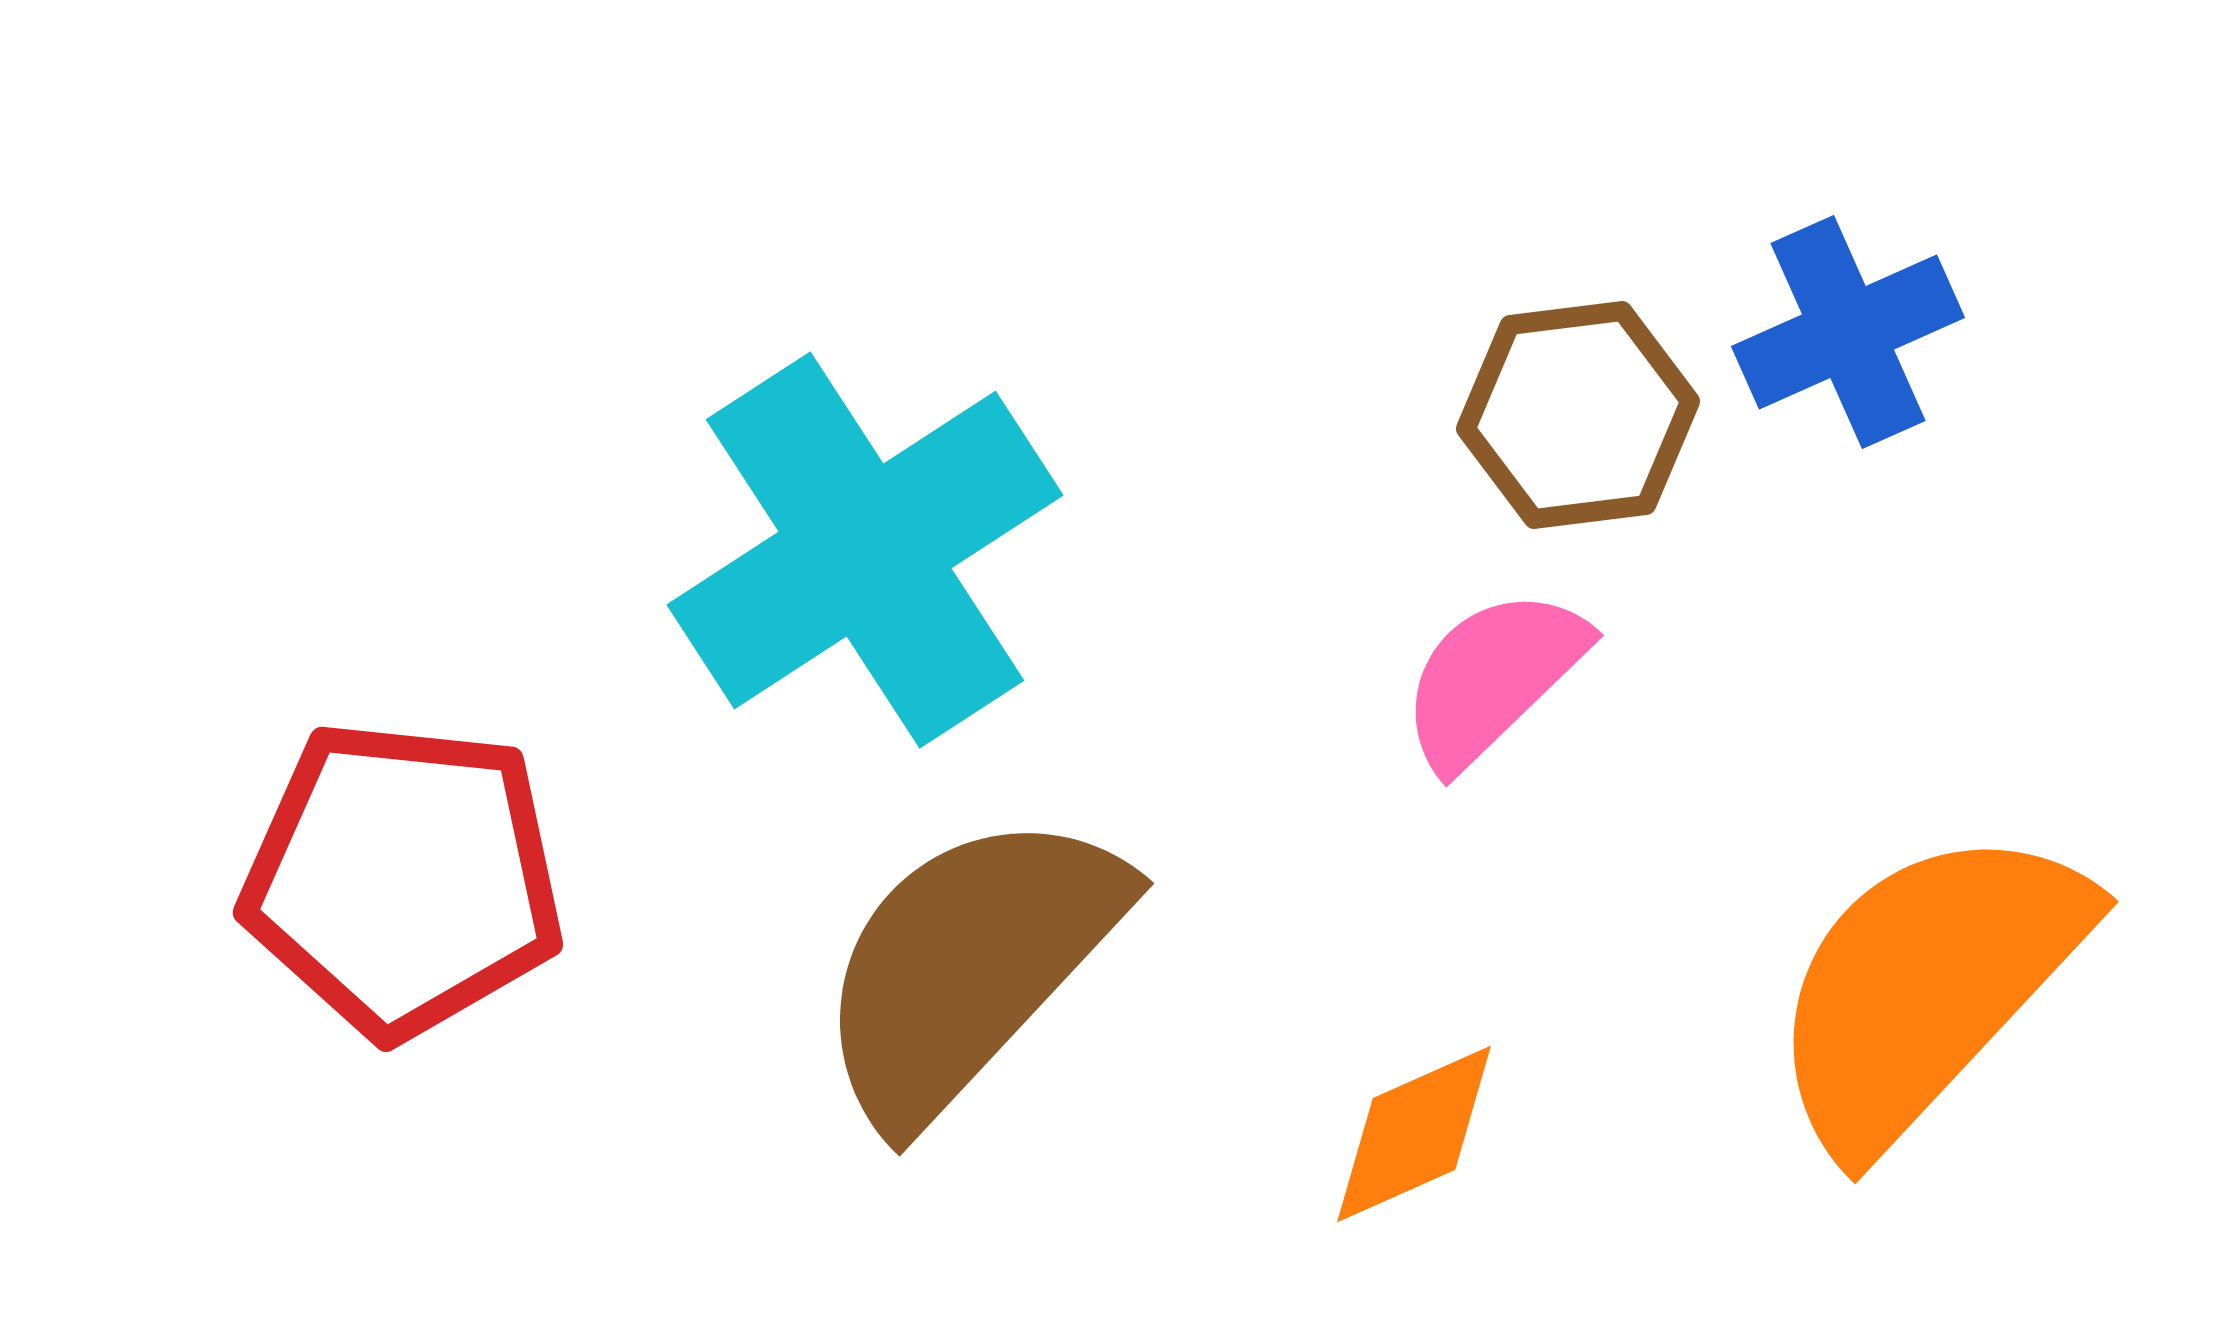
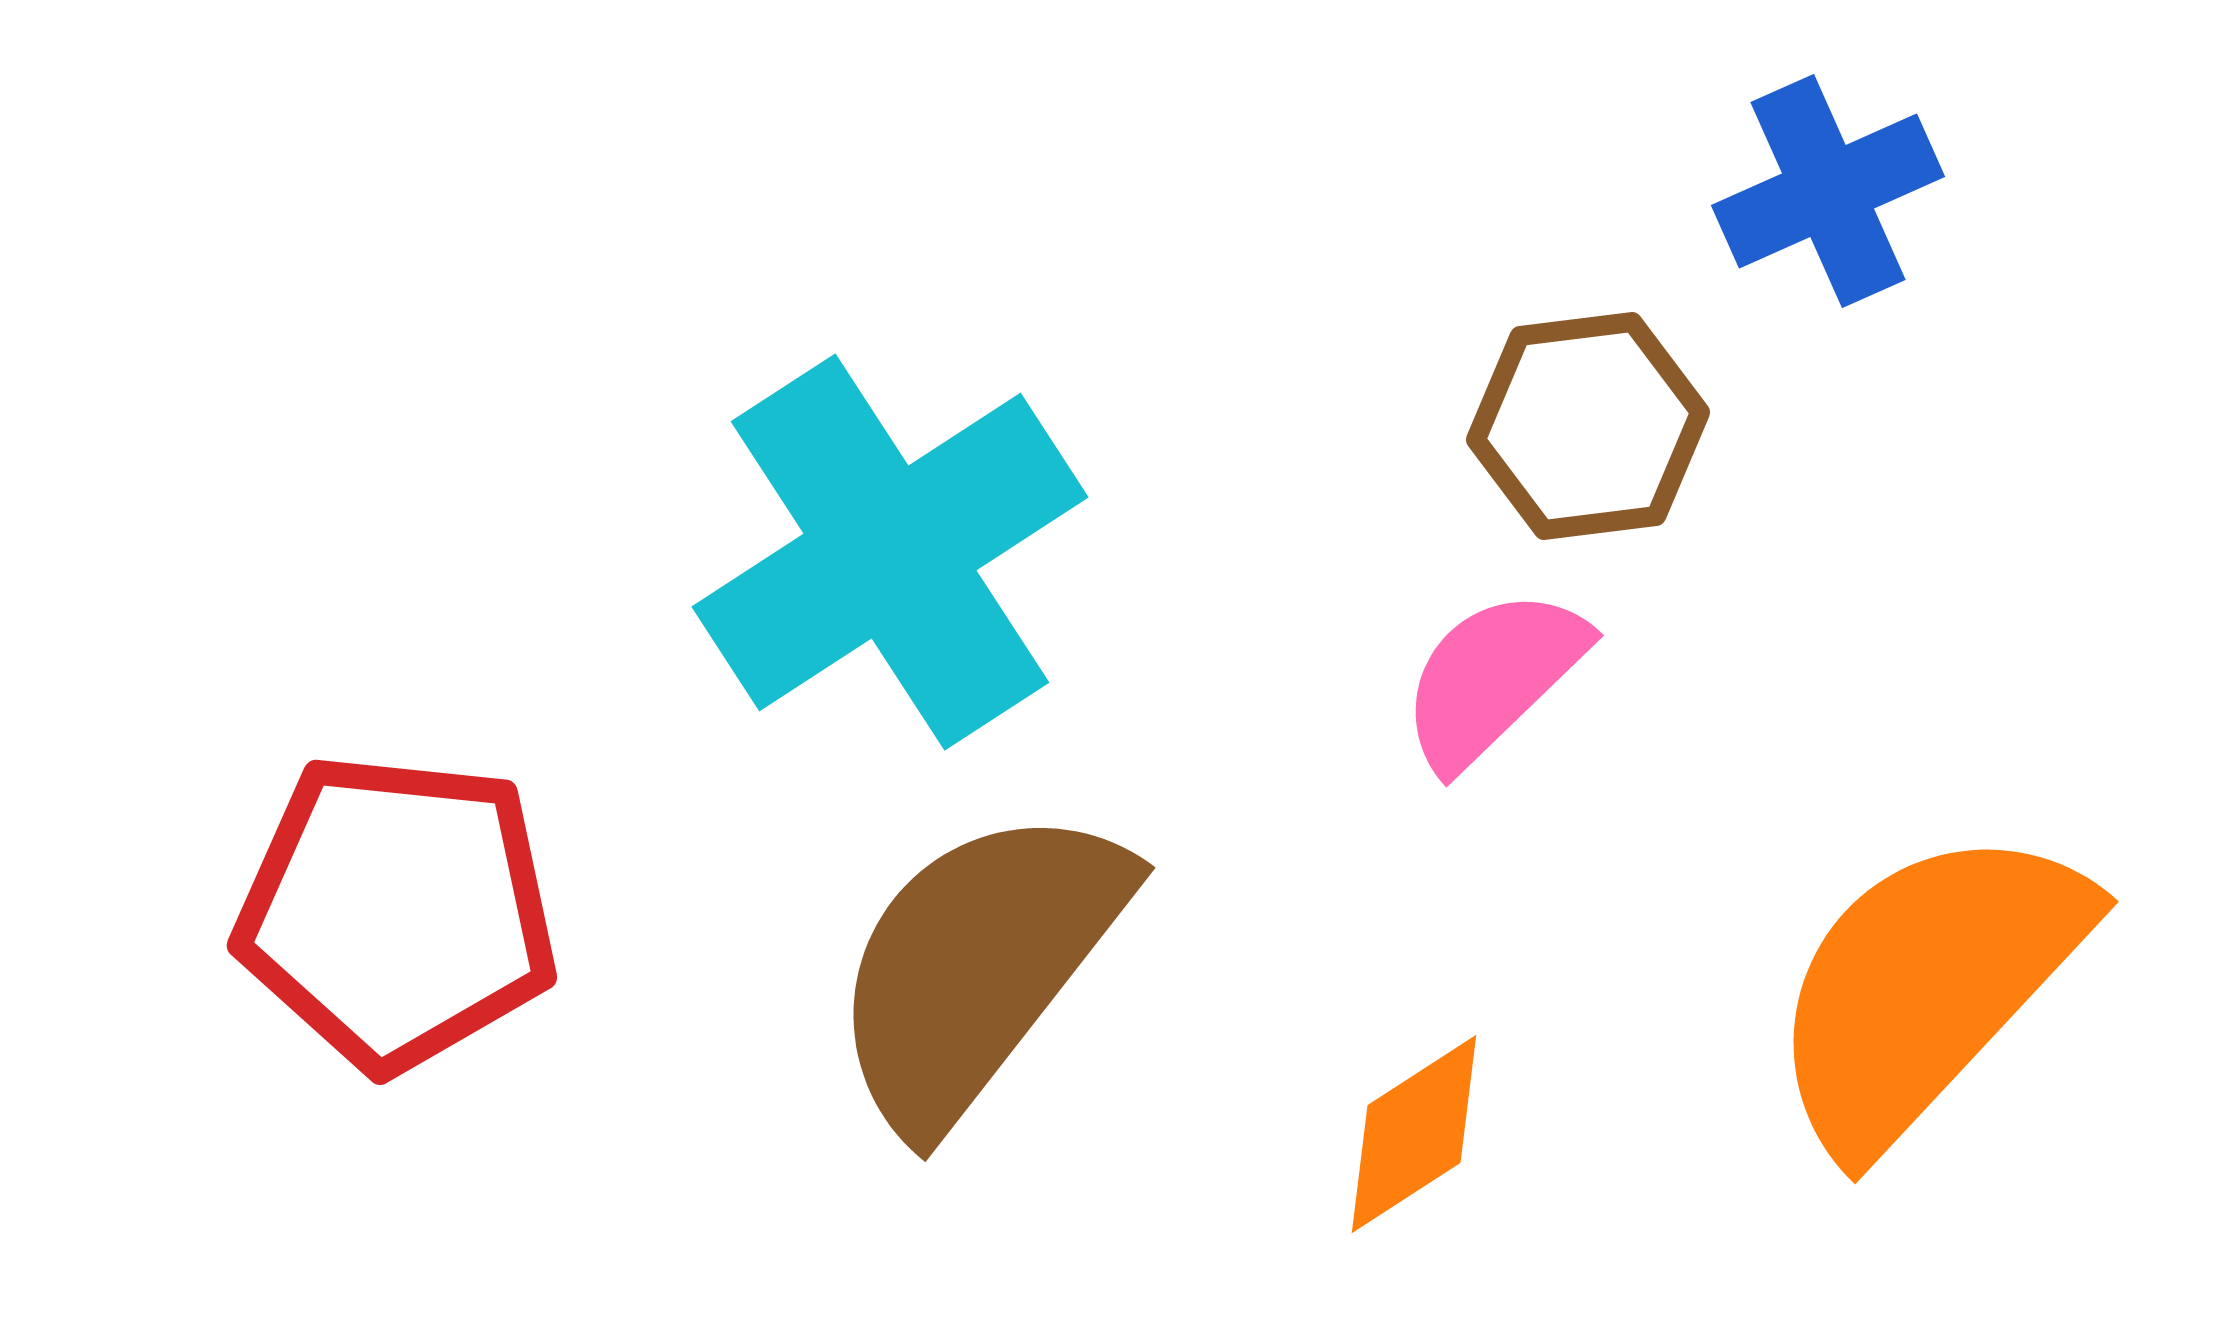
blue cross: moved 20 px left, 141 px up
brown hexagon: moved 10 px right, 11 px down
cyan cross: moved 25 px right, 2 px down
red pentagon: moved 6 px left, 33 px down
brown semicircle: moved 9 px right; rotated 5 degrees counterclockwise
orange diamond: rotated 9 degrees counterclockwise
